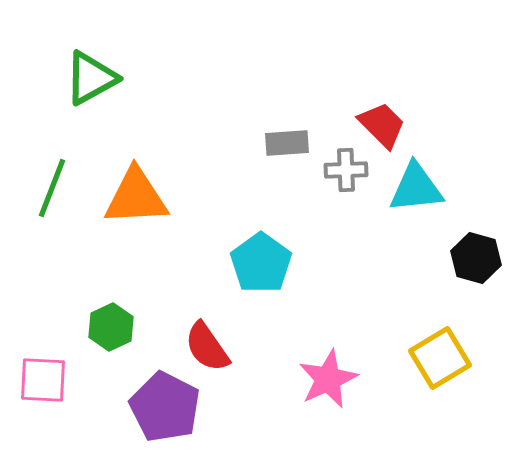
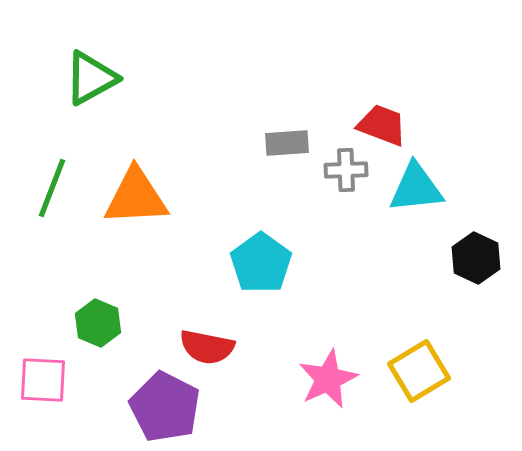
red trapezoid: rotated 24 degrees counterclockwise
black hexagon: rotated 9 degrees clockwise
green hexagon: moved 13 px left, 4 px up; rotated 12 degrees counterclockwise
red semicircle: rotated 44 degrees counterclockwise
yellow square: moved 21 px left, 13 px down
